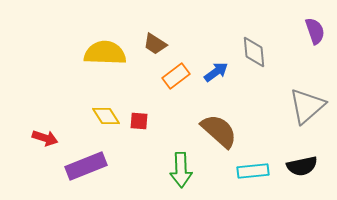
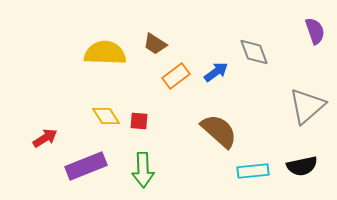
gray diamond: rotated 16 degrees counterclockwise
red arrow: rotated 50 degrees counterclockwise
green arrow: moved 38 px left
